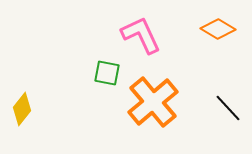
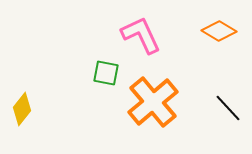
orange diamond: moved 1 px right, 2 px down
green square: moved 1 px left
